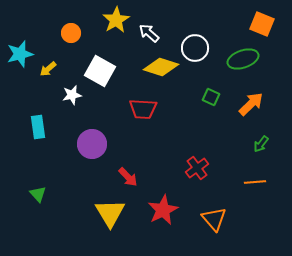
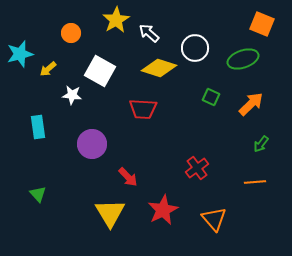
yellow diamond: moved 2 px left, 1 px down
white star: rotated 18 degrees clockwise
